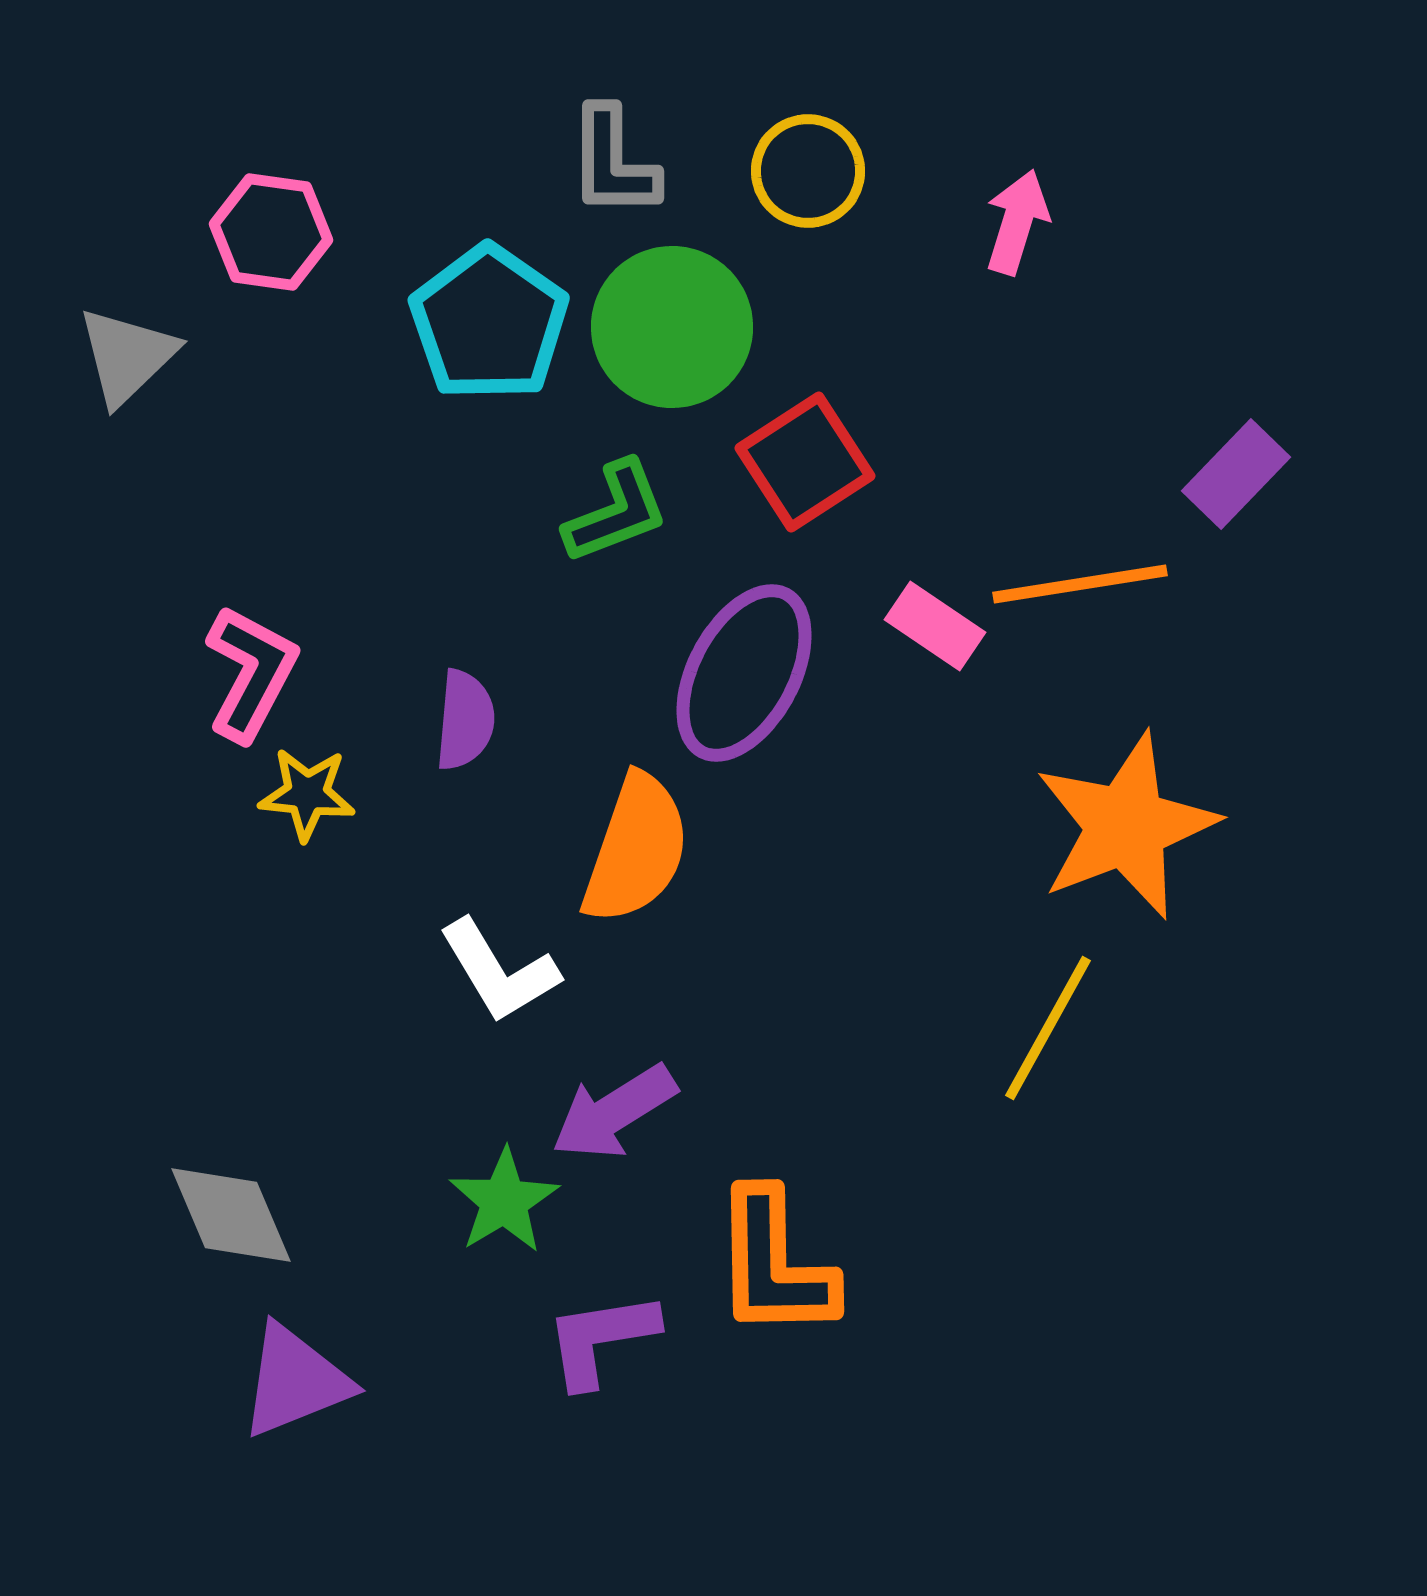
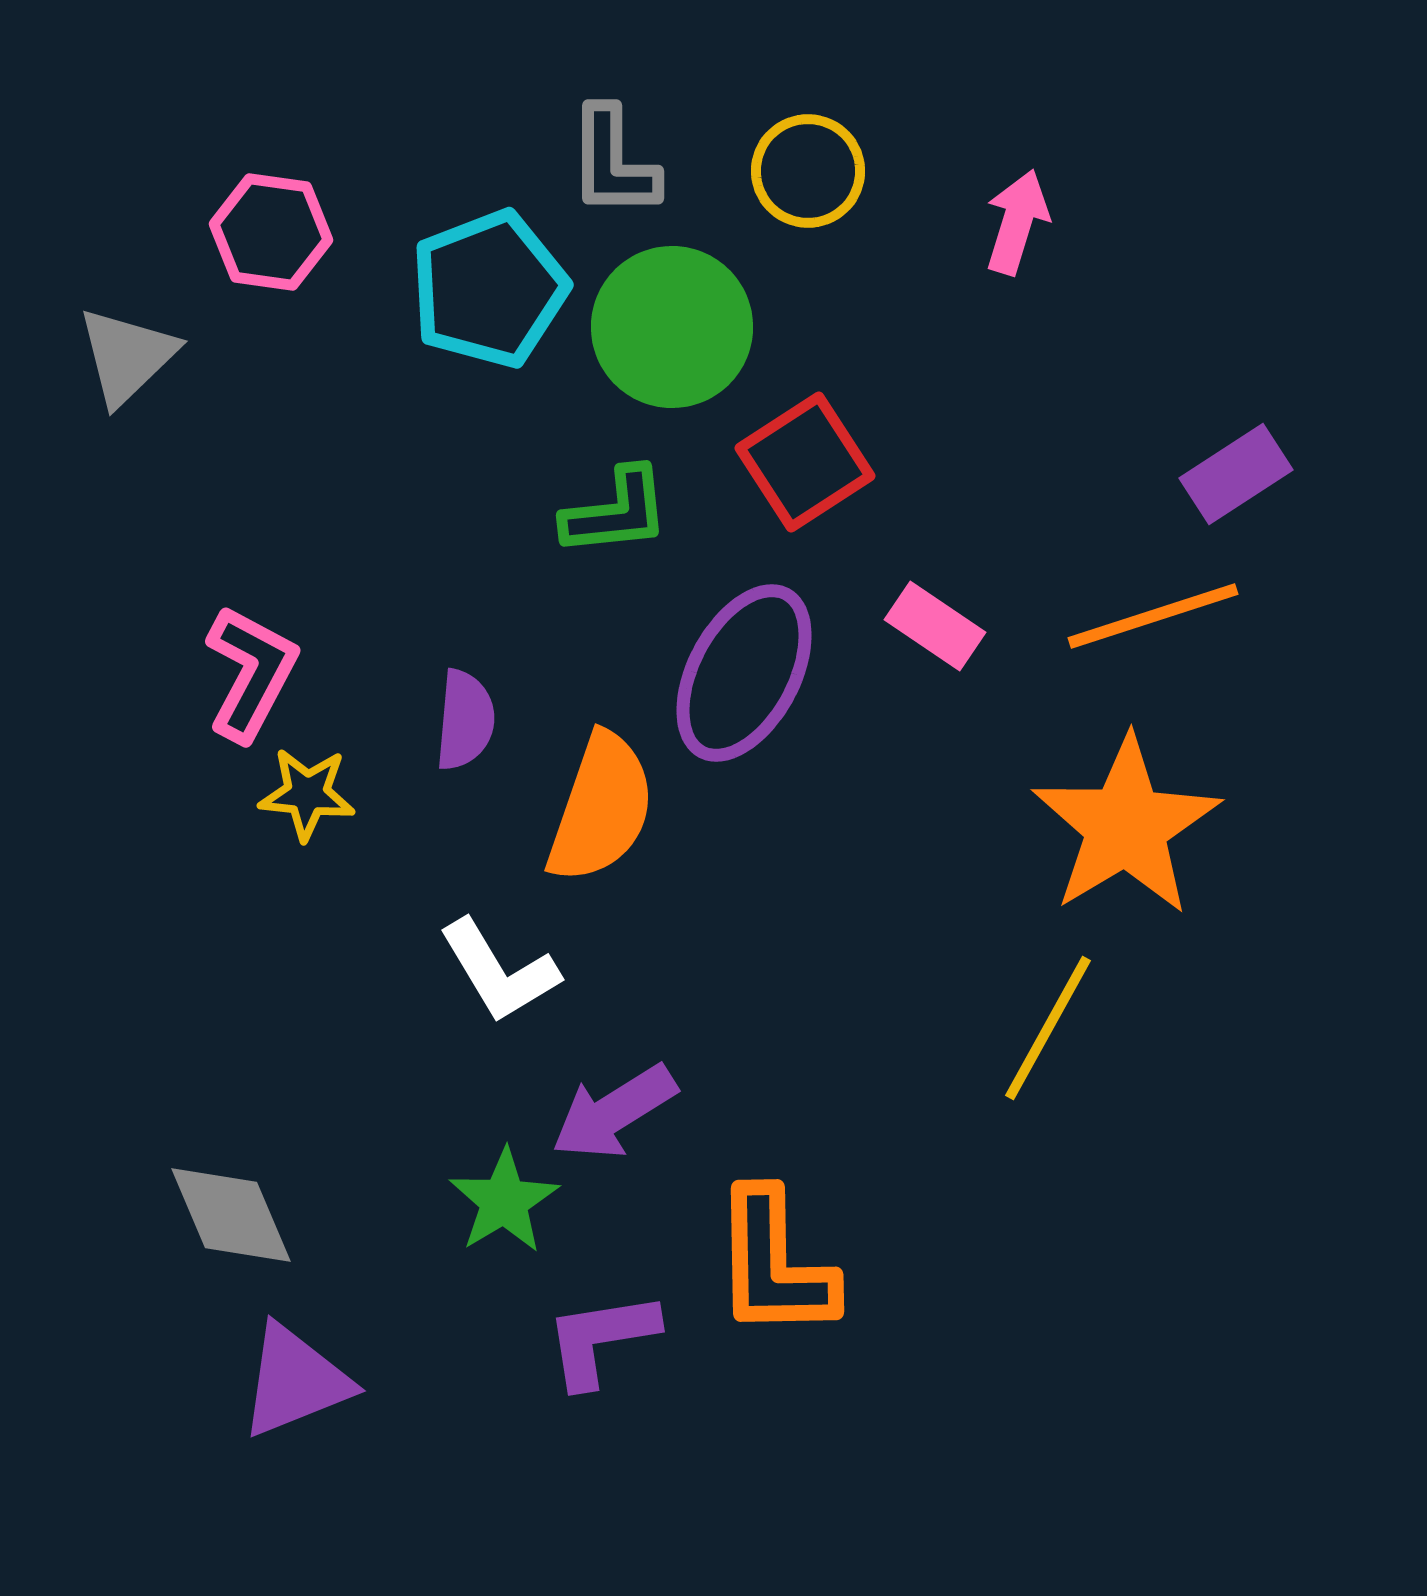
cyan pentagon: moved 34 px up; rotated 16 degrees clockwise
purple rectangle: rotated 13 degrees clockwise
green L-shape: rotated 15 degrees clockwise
orange line: moved 73 px right, 32 px down; rotated 9 degrees counterclockwise
orange star: rotated 10 degrees counterclockwise
orange semicircle: moved 35 px left, 41 px up
